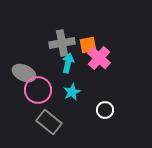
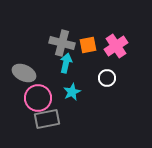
gray cross: rotated 25 degrees clockwise
pink cross: moved 17 px right, 12 px up; rotated 15 degrees clockwise
cyan arrow: moved 2 px left
pink circle: moved 8 px down
white circle: moved 2 px right, 32 px up
gray rectangle: moved 2 px left, 3 px up; rotated 50 degrees counterclockwise
